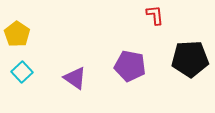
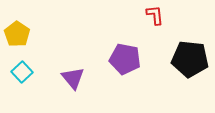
black pentagon: rotated 9 degrees clockwise
purple pentagon: moved 5 px left, 7 px up
purple triangle: moved 2 px left; rotated 15 degrees clockwise
